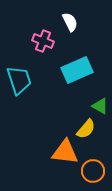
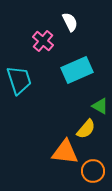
pink cross: rotated 20 degrees clockwise
